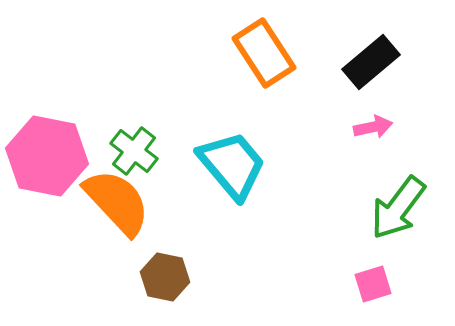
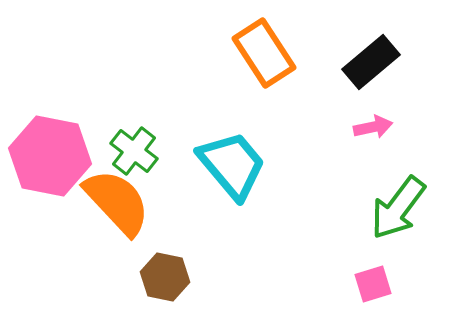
pink hexagon: moved 3 px right
